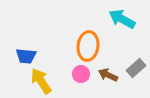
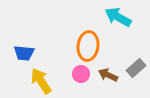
cyan arrow: moved 4 px left, 2 px up
blue trapezoid: moved 2 px left, 3 px up
